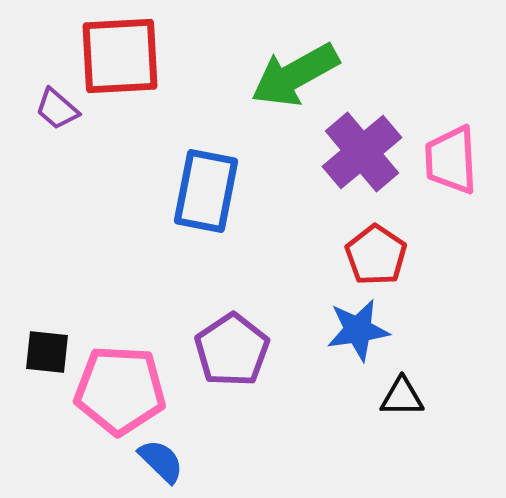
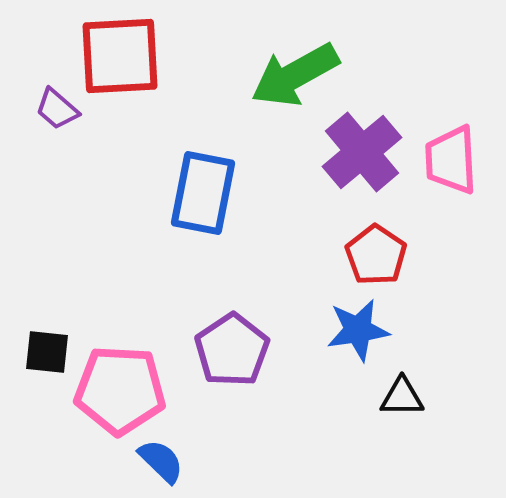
blue rectangle: moved 3 px left, 2 px down
